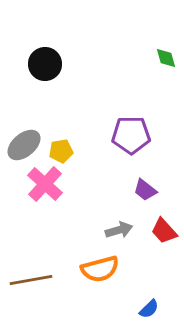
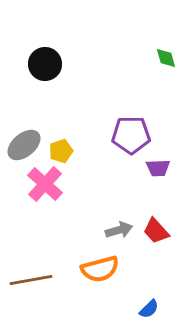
yellow pentagon: rotated 10 degrees counterclockwise
purple trapezoid: moved 13 px right, 22 px up; rotated 40 degrees counterclockwise
red trapezoid: moved 8 px left
